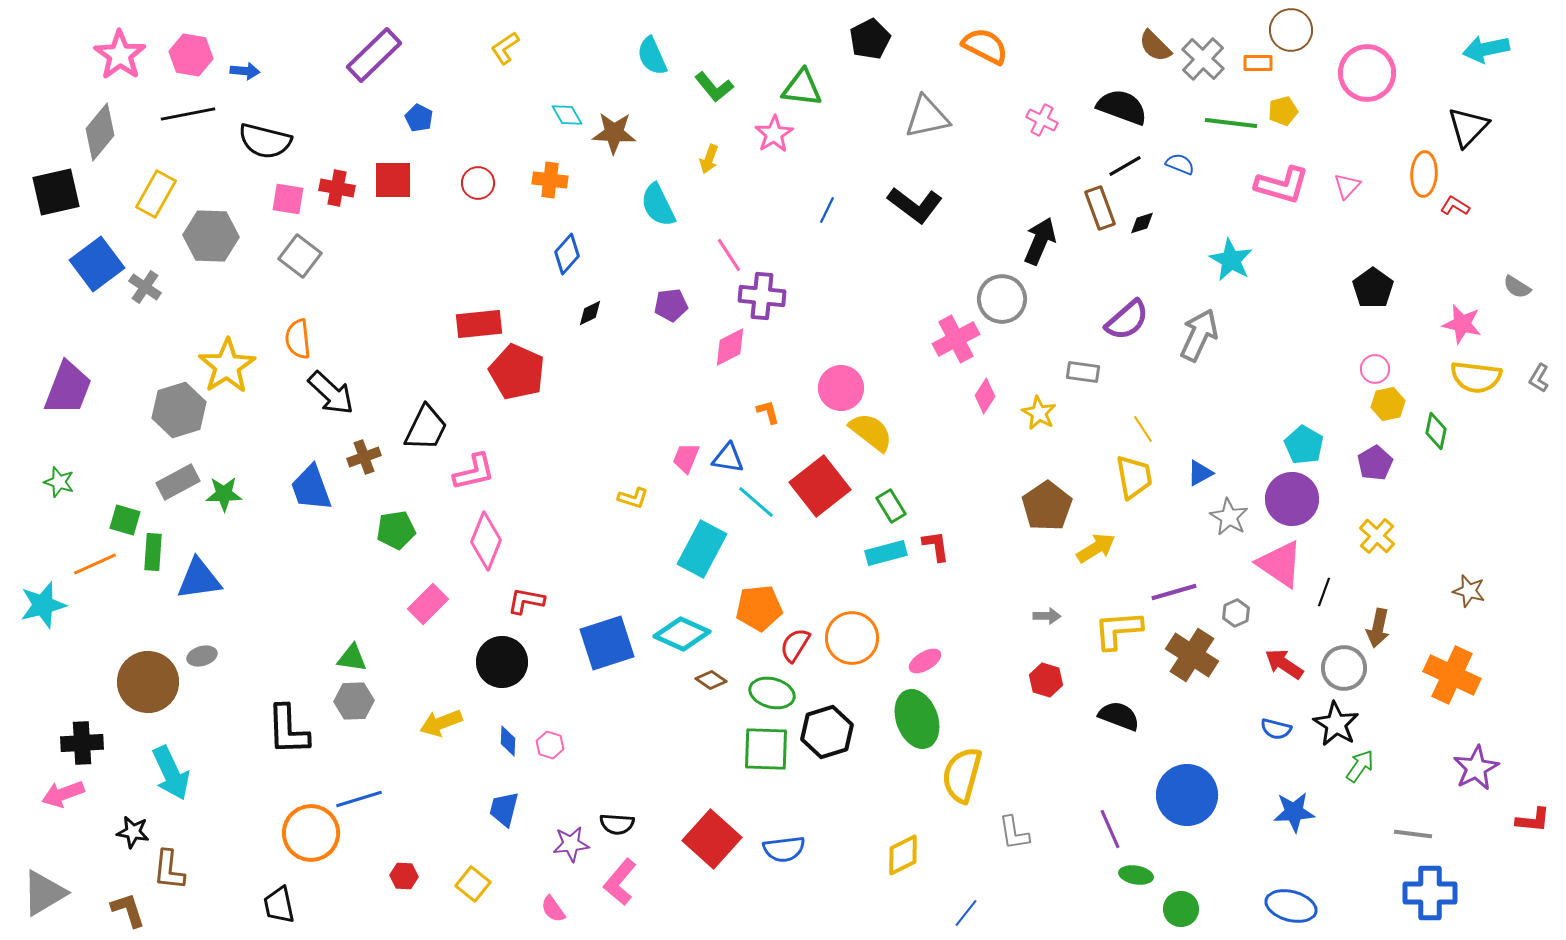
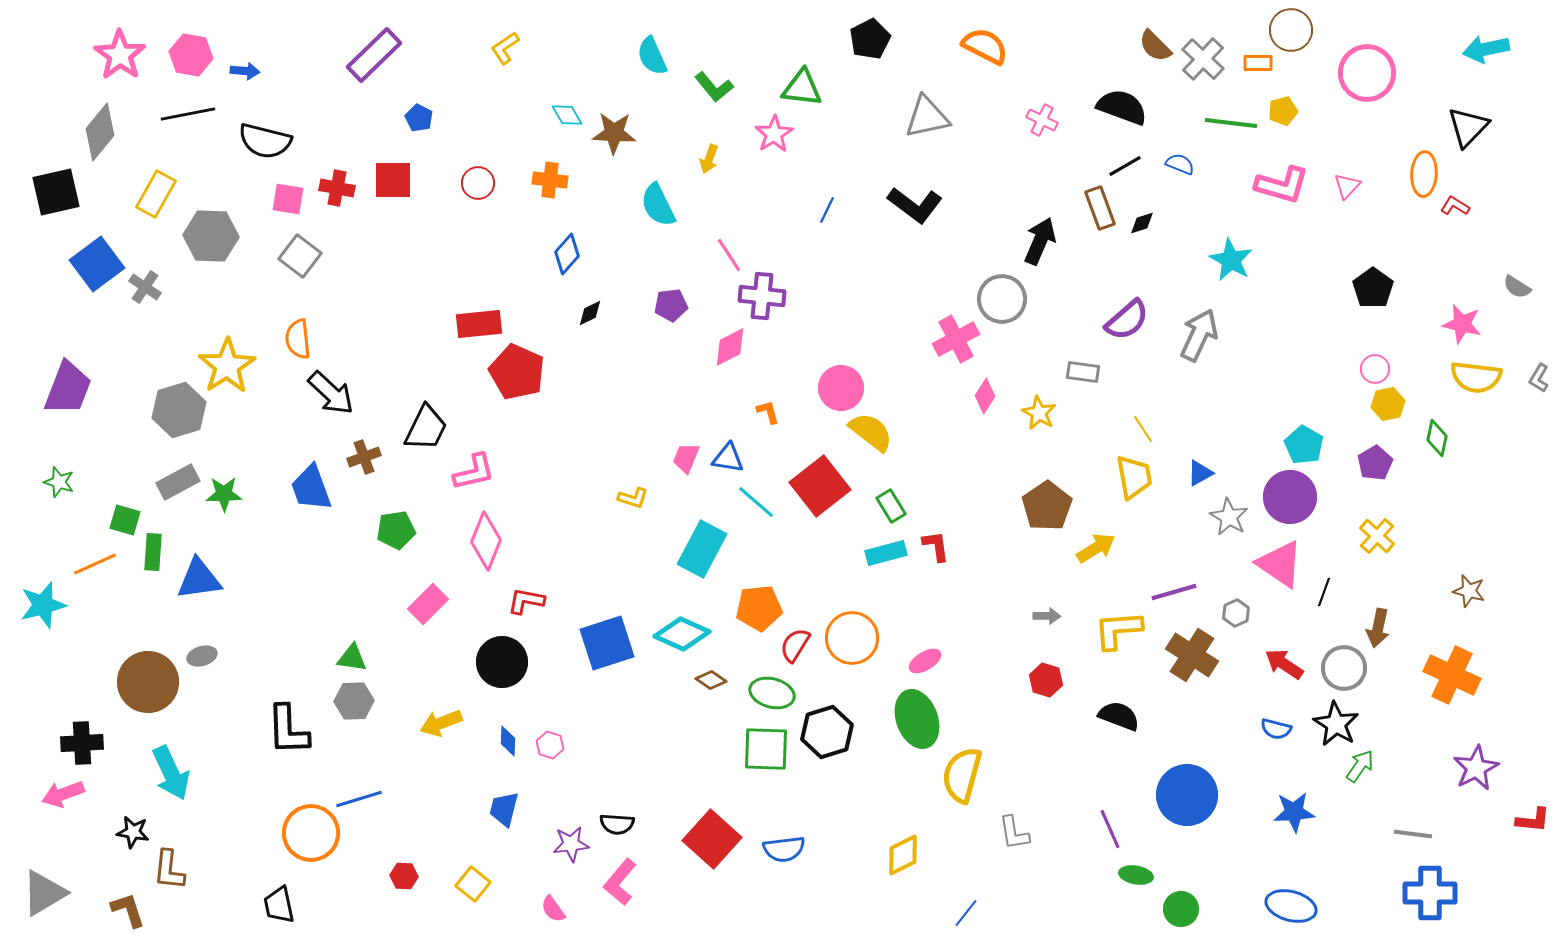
green diamond at (1436, 431): moved 1 px right, 7 px down
purple circle at (1292, 499): moved 2 px left, 2 px up
